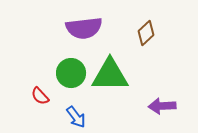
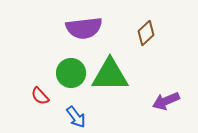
purple arrow: moved 4 px right, 5 px up; rotated 20 degrees counterclockwise
